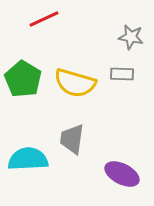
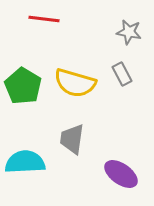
red line: rotated 32 degrees clockwise
gray star: moved 2 px left, 5 px up
gray rectangle: rotated 60 degrees clockwise
green pentagon: moved 7 px down
cyan semicircle: moved 3 px left, 3 px down
purple ellipse: moved 1 px left; rotated 8 degrees clockwise
